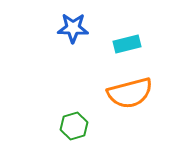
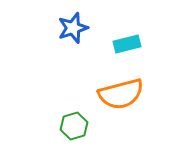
blue star: rotated 20 degrees counterclockwise
orange semicircle: moved 9 px left, 1 px down
